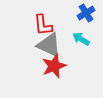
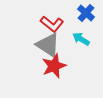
blue cross: rotated 18 degrees counterclockwise
red L-shape: moved 9 px right, 1 px up; rotated 45 degrees counterclockwise
gray triangle: moved 1 px left; rotated 8 degrees clockwise
